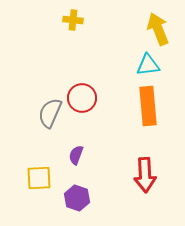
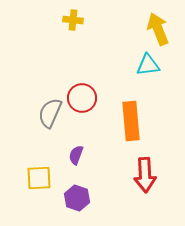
orange rectangle: moved 17 px left, 15 px down
